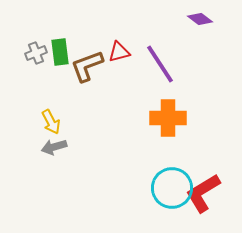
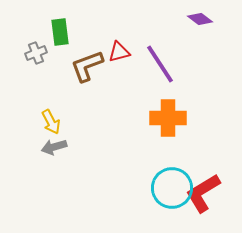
green rectangle: moved 20 px up
